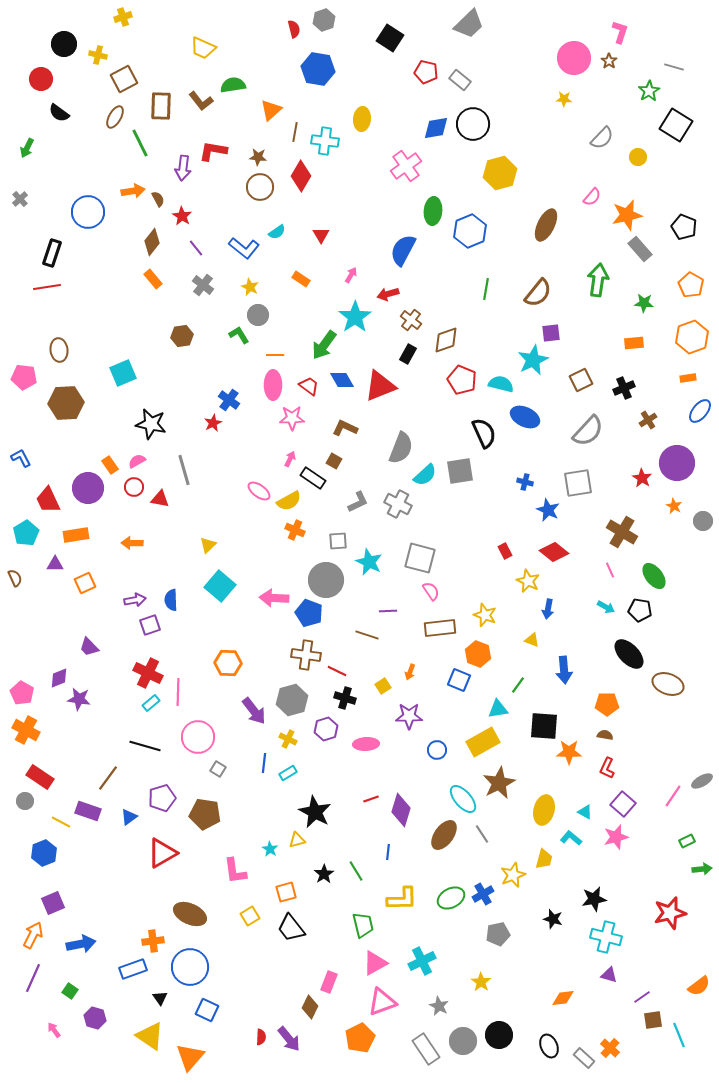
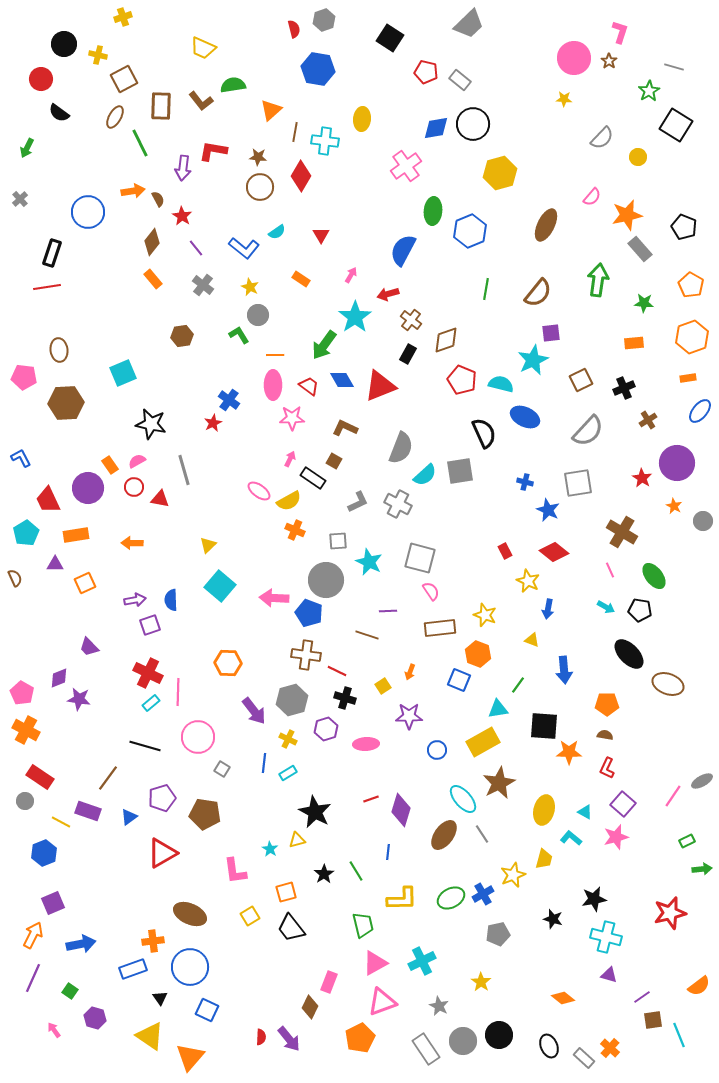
gray square at (218, 769): moved 4 px right
orange diamond at (563, 998): rotated 45 degrees clockwise
